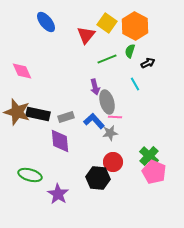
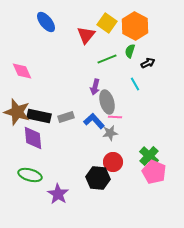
purple arrow: rotated 28 degrees clockwise
black rectangle: moved 1 px right, 2 px down
purple diamond: moved 27 px left, 3 px up
